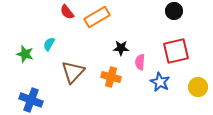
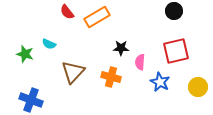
cyan semicircle: rotated 96 degrees counterclockwise
